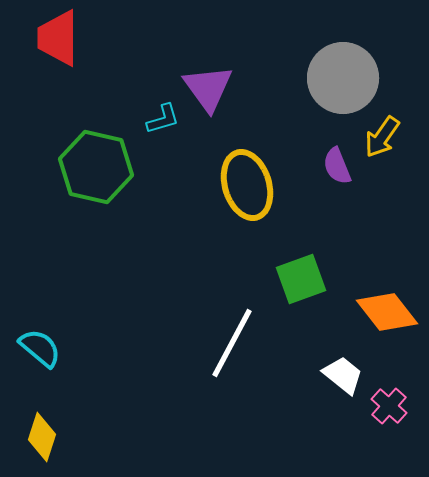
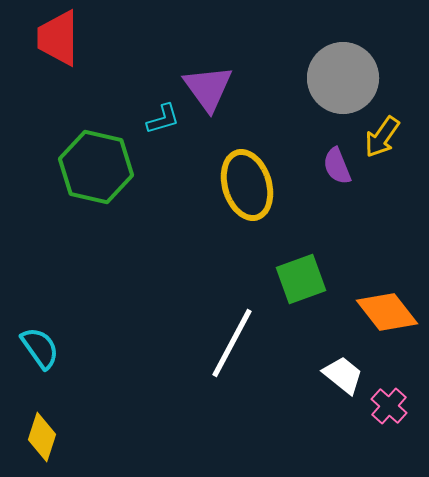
cyan semicircle: rotated 15 degrees clockwise
